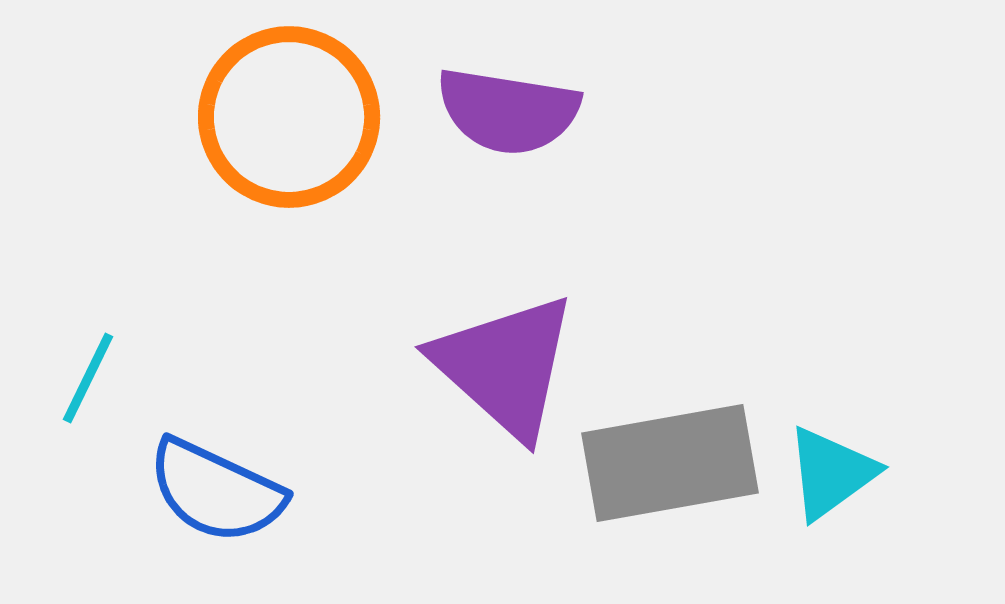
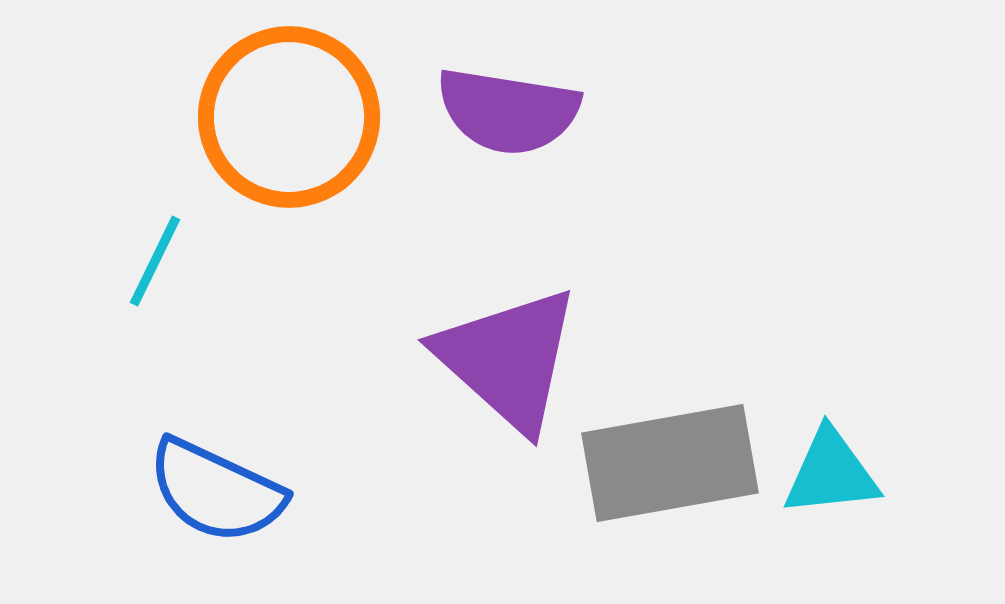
purple triangle: moved 3 px right, 7 px up
cyan line: moved 67 px right, 117 px up
cyan triangle: rotated 30 degrees clockwise
